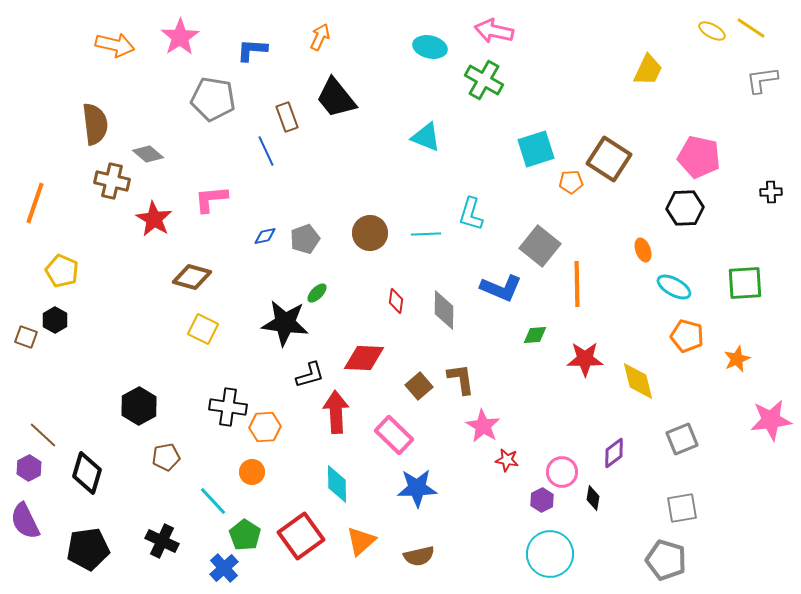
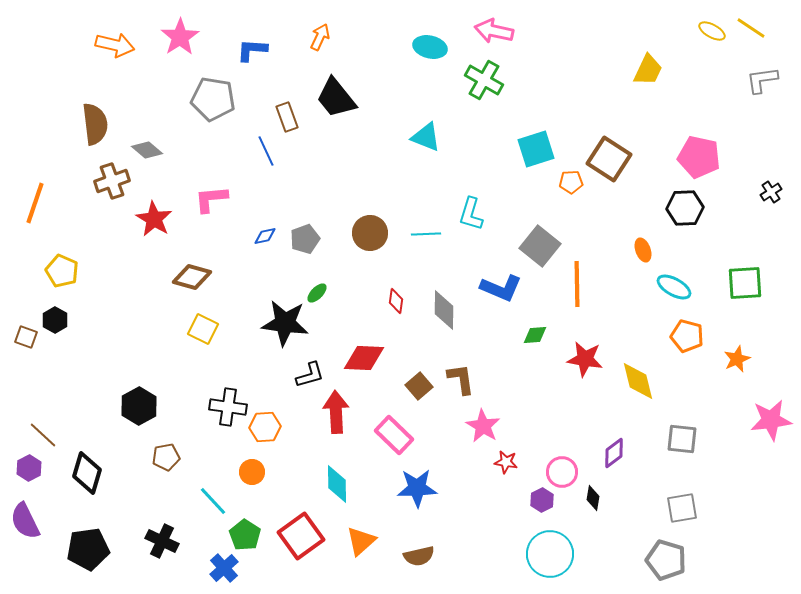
gray diamond at (148, 154): moved 1 px left, 4 px up
brown cross at (112, 181): rotated 32 degrees counterclockwise
black cross at (771, 192): rotated 30 degrees counterclockwise
red star at (585, 359): rotated 9 degrees clockwise
gray square at (682, 439): rotated 28 degrees clockwise
red star at (507, 460): moved 1 px left, 2 px down
